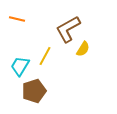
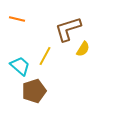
brown L-shape: rotated 12 degrees clockwise
cyan trapezoid: rotated 100 degrees clockwise
